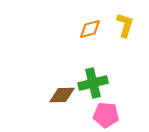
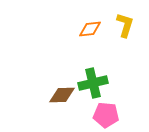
orange diamond: rotated 10 degrees clockwise
